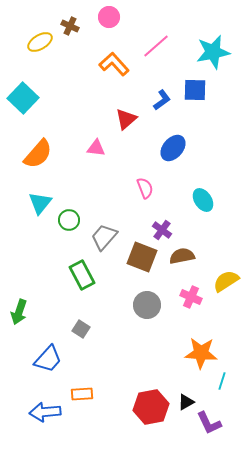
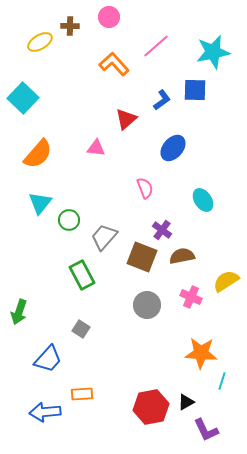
brown cross: rotated 24 degrees counterclockwise
purple L-shape: moved 3 px left, 7 px down
